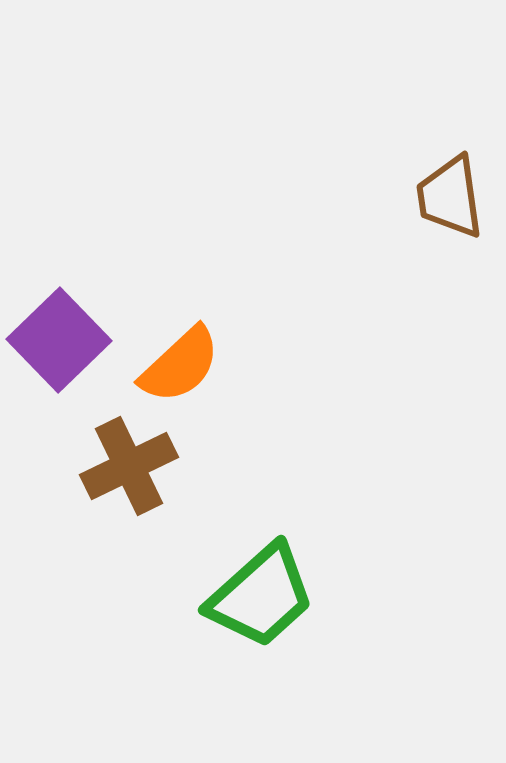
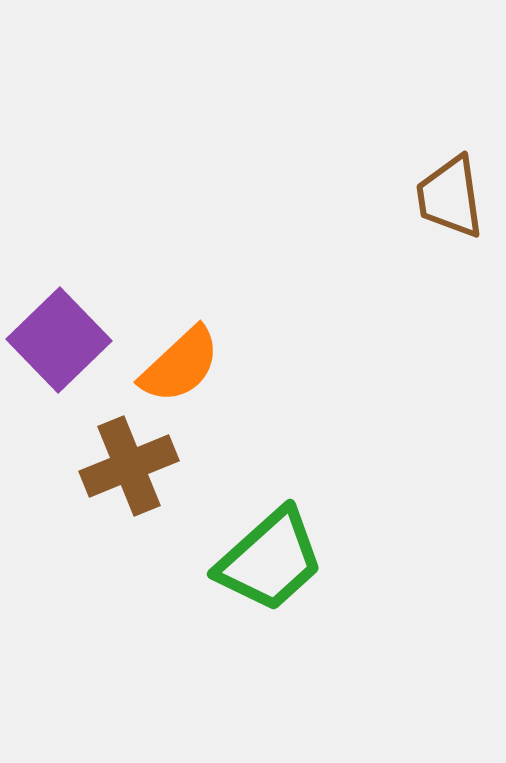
brown cross: rotated 4 degrees clockwise
green trapezoid: moved 9 px right, 36 px up
